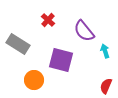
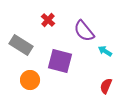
gray rectangle: moved 3 px right, 1 px down
cyan arrow: rotated 40 degrees counterclockwise
purple square: moved 1 px left, 1 px down
orange circle: moved 4 px left
